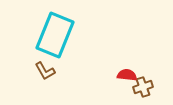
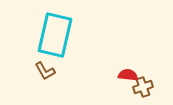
cyan rectangle: rotated 9 degrees counterclockwise
red semicircle: moved 1 px right
